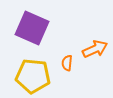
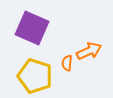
orange arrow: moved 6 px left, 2 px down
yellow pentagon: moved 2 px right; rotated 12 degrees clockwise
